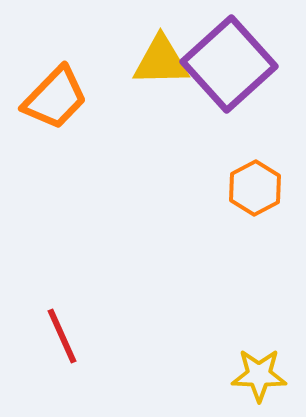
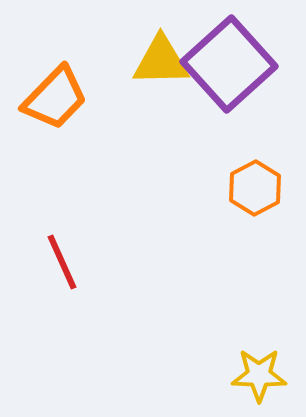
red line: moved 74 px up
